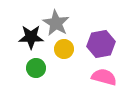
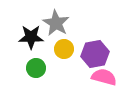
purple hexagon: moved 6 px left, 10 px down
